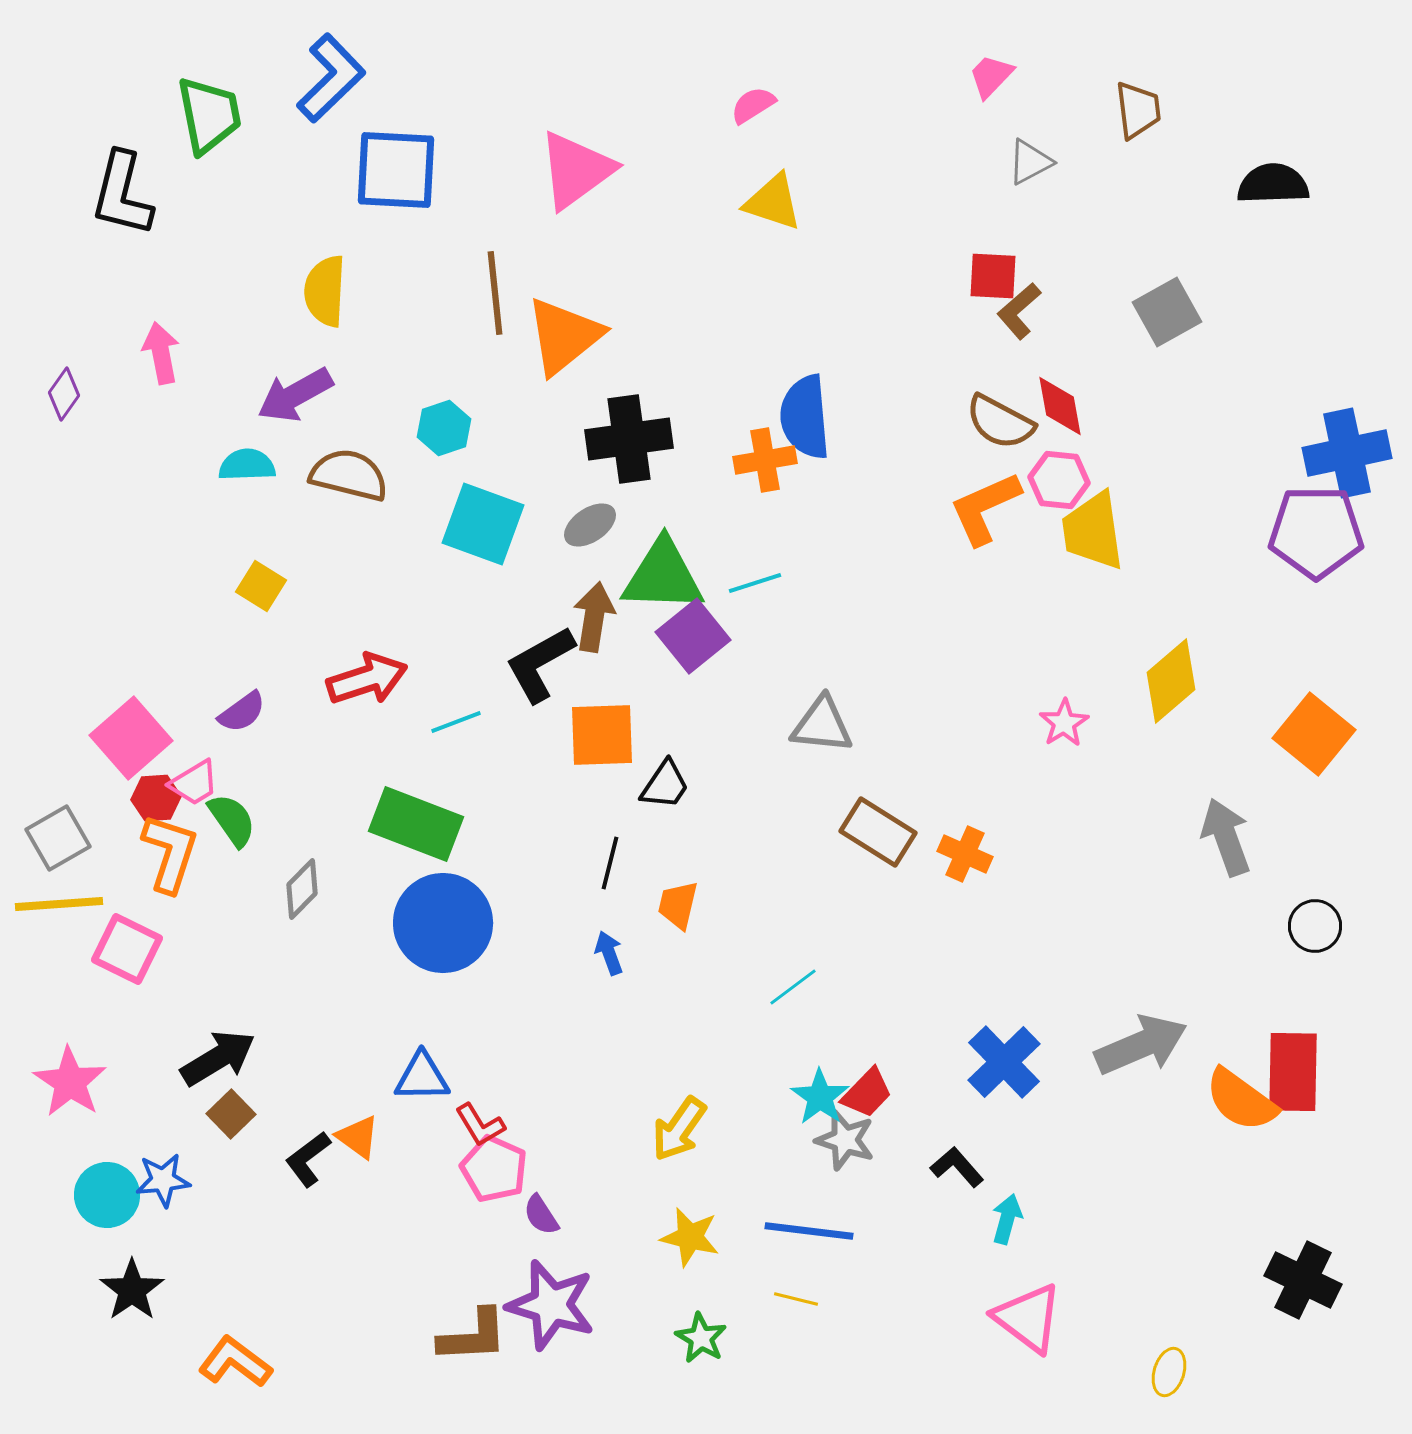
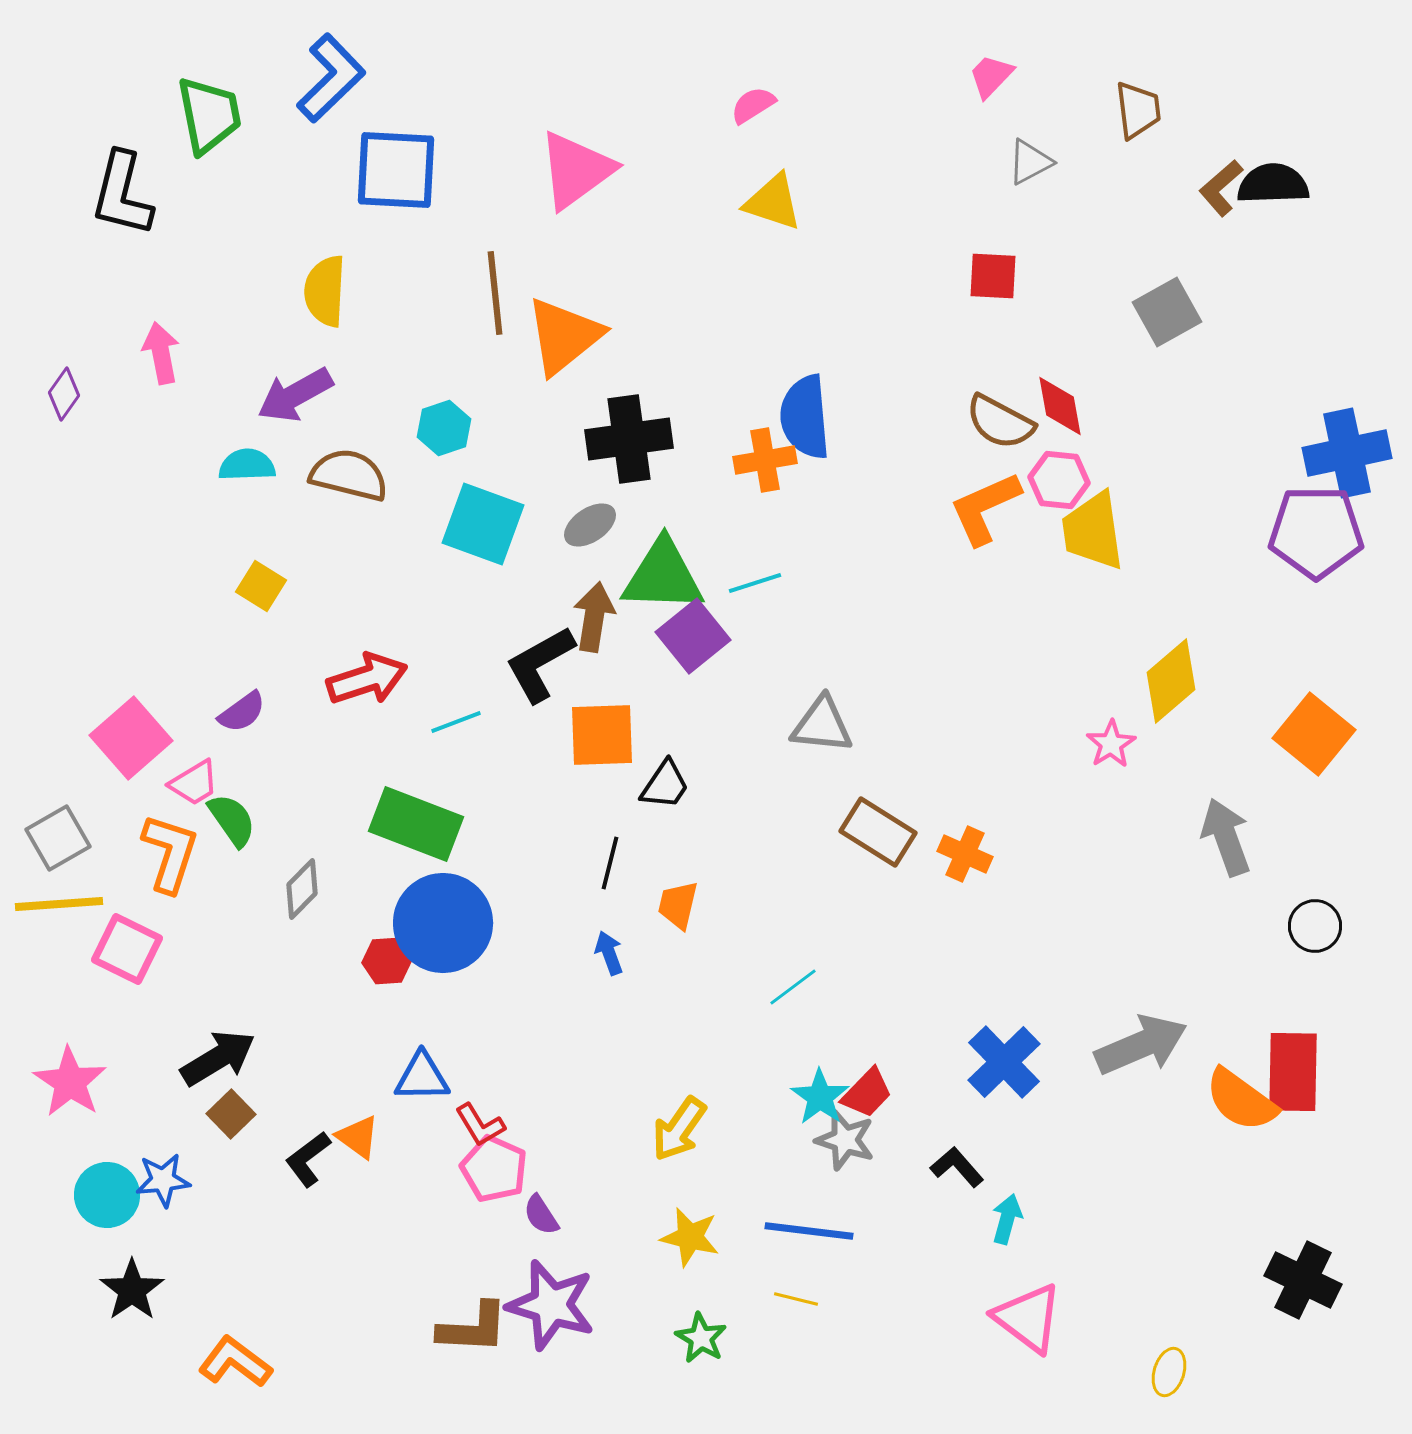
brown L-shape at (1019, 311): moved 202 px right, 123 px up
pink star at (1064, 723): moved 47 px right, 21 px down
red hexagon at (156, 798): moved 231 px right, 163 px down
brown L-shape at (473, 1336): moved 8 px up; rotated 6 degrees clockwise
